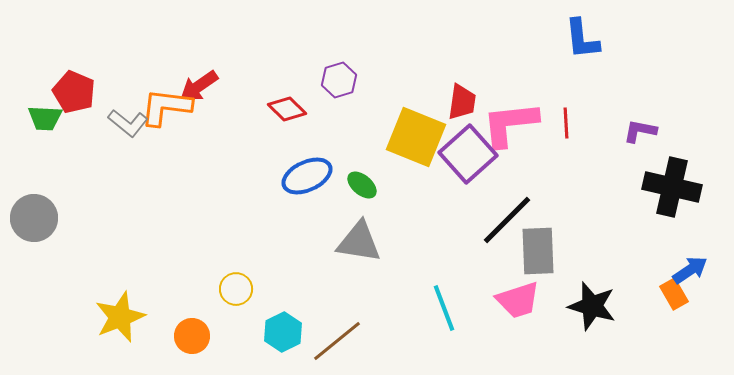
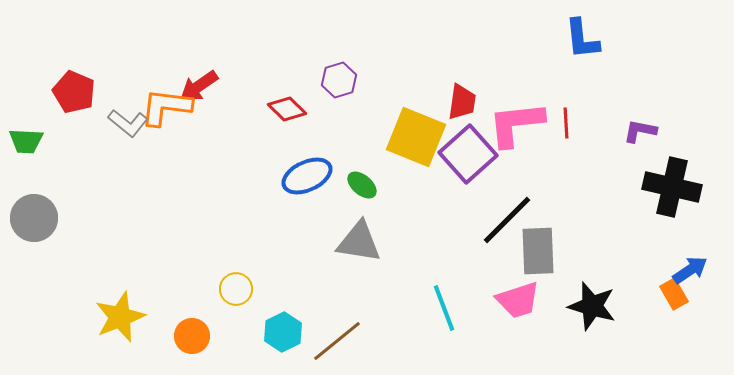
green trapezoid: moved 19 px left, 23 px down
pink L-shape: moved 6 px right
